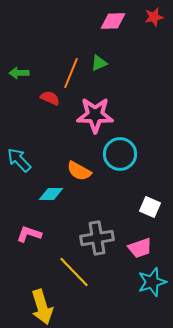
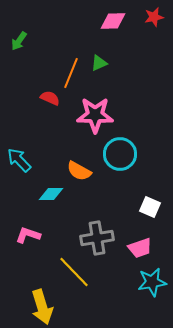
green arrow: moved 32 px up; rotated 54 degrees counterclockwise
pink L-shape: moved 1 px left, 1 px down
cyan star: rotated 8 degrees clockwise
